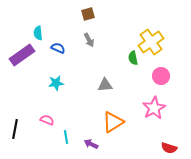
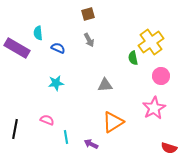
purple rectangle: moved 5 px left, 7 px up; rotated 65 degrees clockwise
